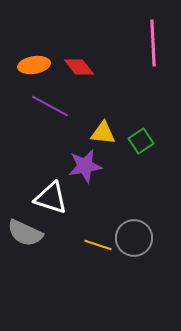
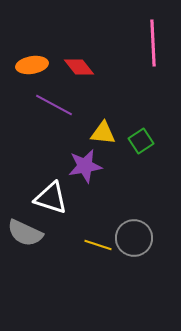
orange ellipse: moved 2 px left
purple line: moved 4 px right, 1 px up
